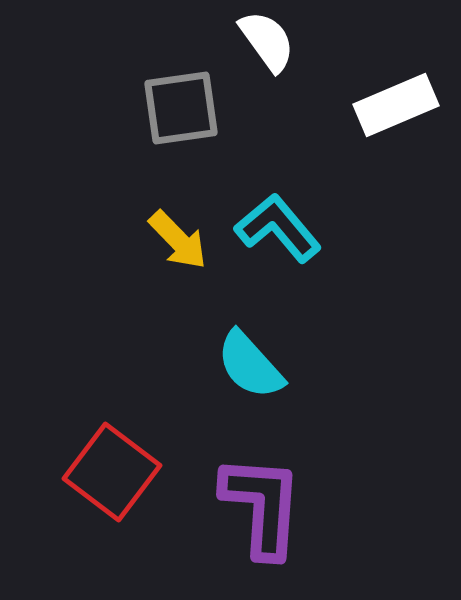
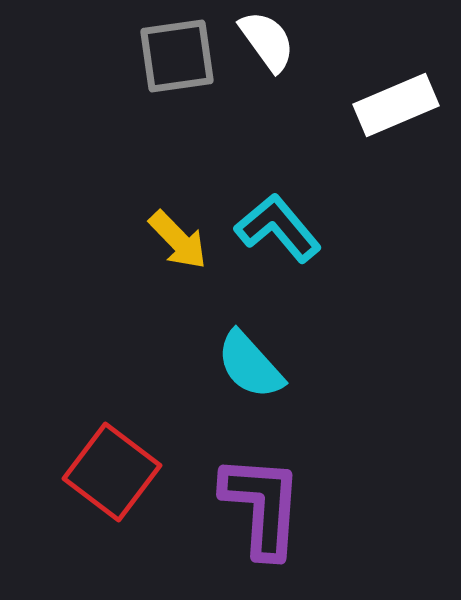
gray square: moved 4 px left, 52 px up
